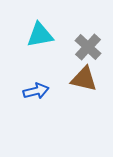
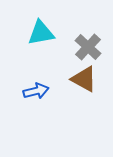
cyan triangle: moved 1 px right, 2 px up
brown triangle: rotated 16 degrees clockwise
